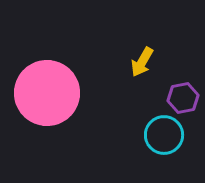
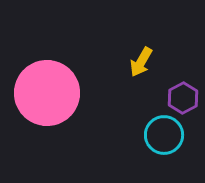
yellow arrow: moved 1 px left
purple hexagon: rotated 16 degrees counterclockwise
